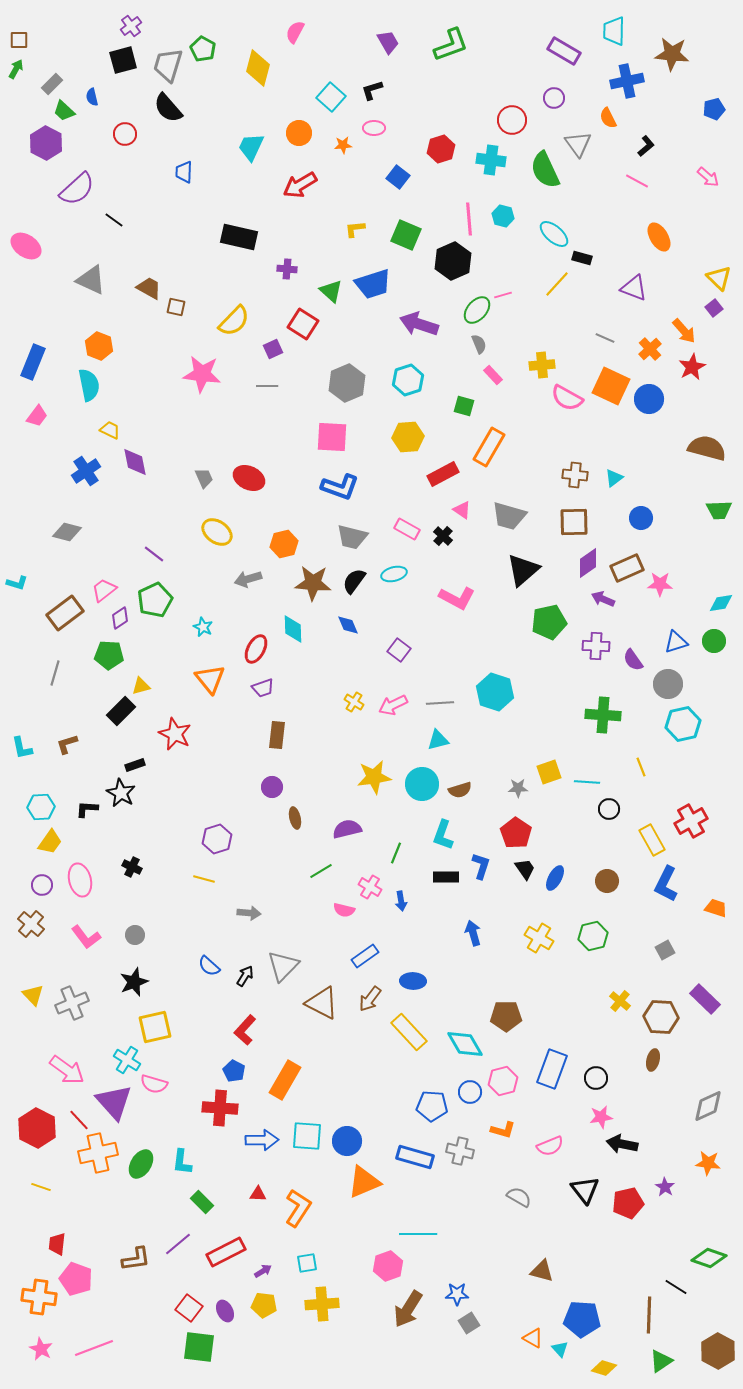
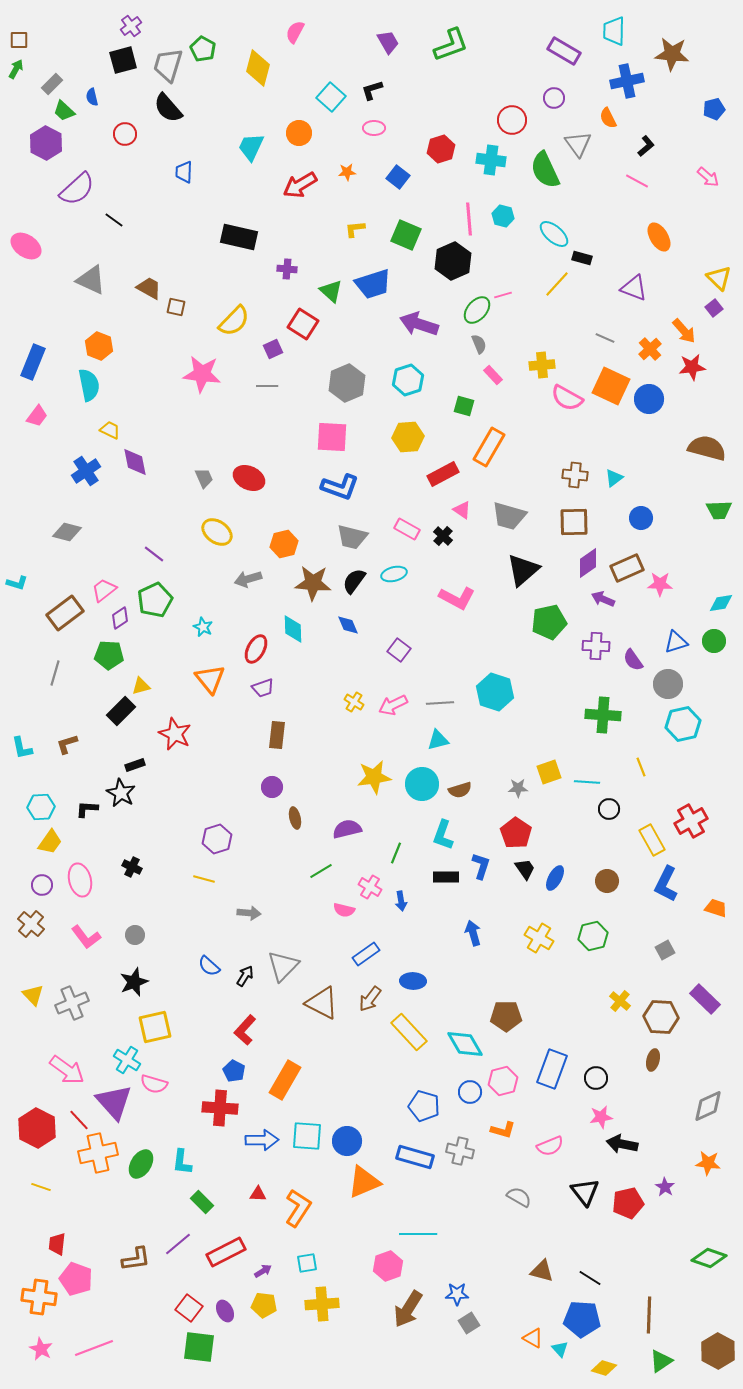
orange star at (343, 145): moved 4 px right, 27 px down
red star at (692, 367): rotated 20 degrees clockwise
blue rectangle at (365, 956): moved 1 px right, 2 px up
blue pentagon at (432, 1106): moved 8 px left; rotated 12 degrees clockwise
black triangle at (585, 1190): moved 2 px down
black line at (676, 1287): moved 86 px left, 9 px up
